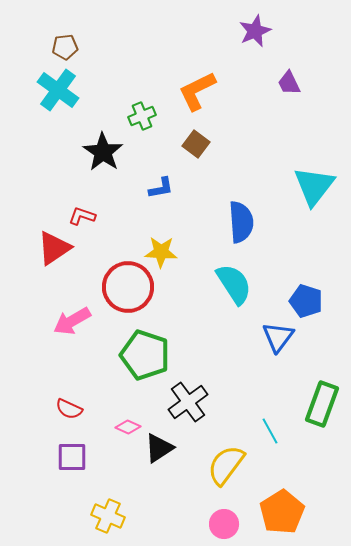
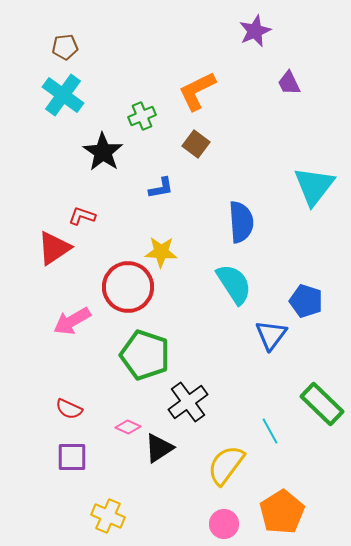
cyan cross: moved 5 px right, 5 px down
blue triangle: moved 7 px left, 2 px up
green rectangle: rotated 66 degrees counterclockwise
